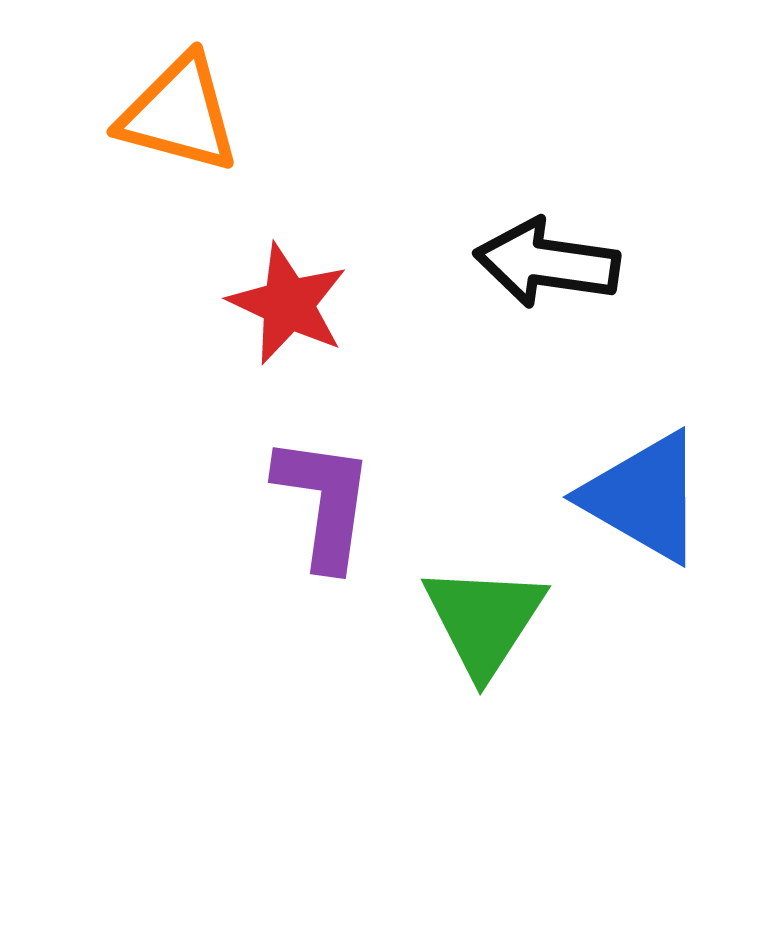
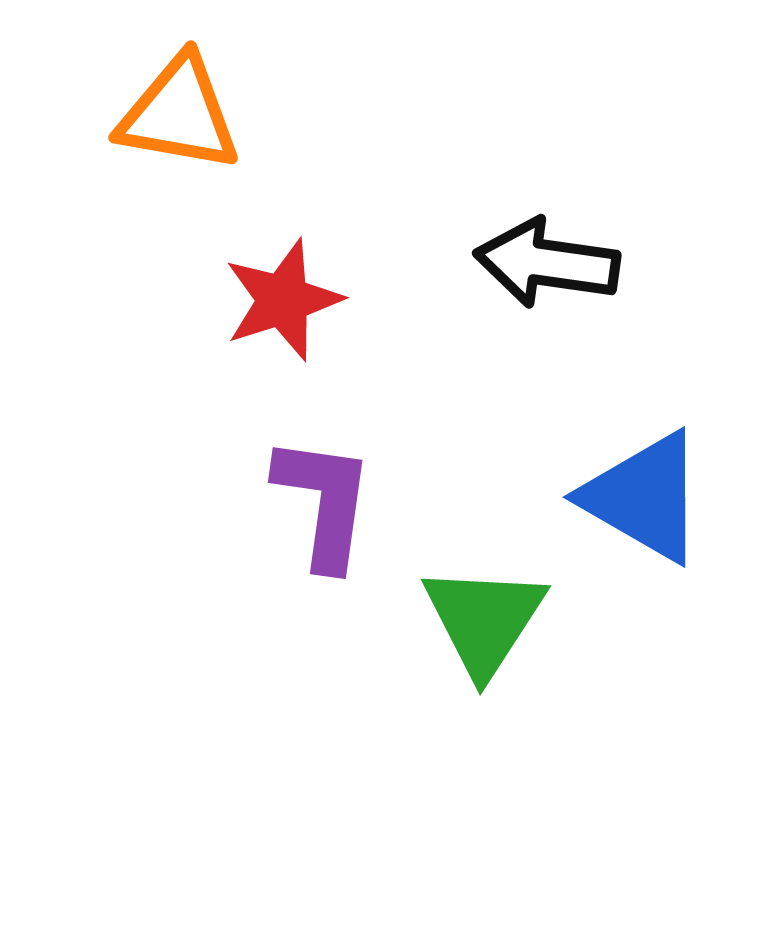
orange triangle: rotated 5 degrees counterclockwise
red star: moved 5 px left, 4 px up; rotated 29 degrees clockwise
